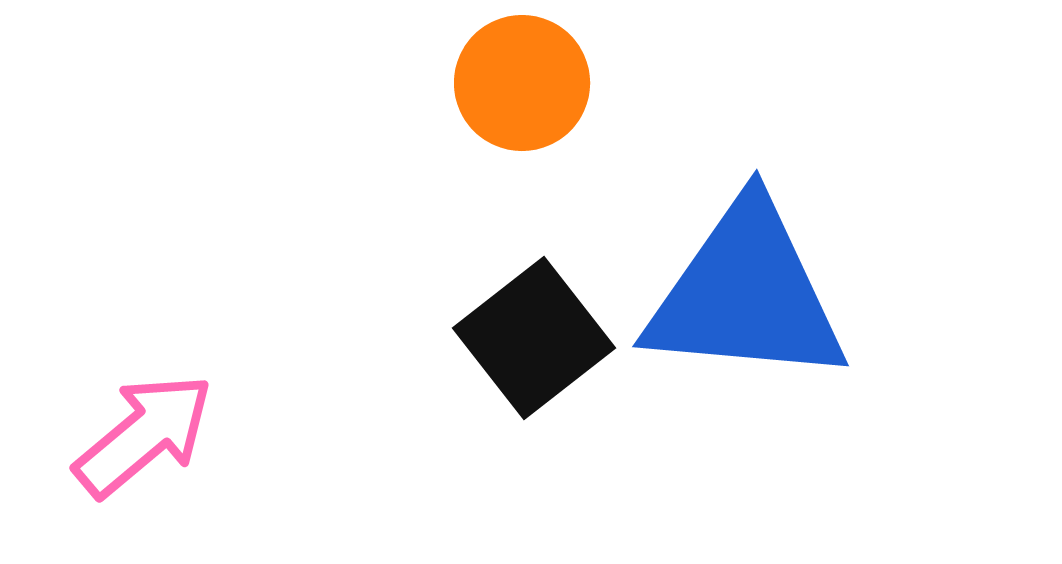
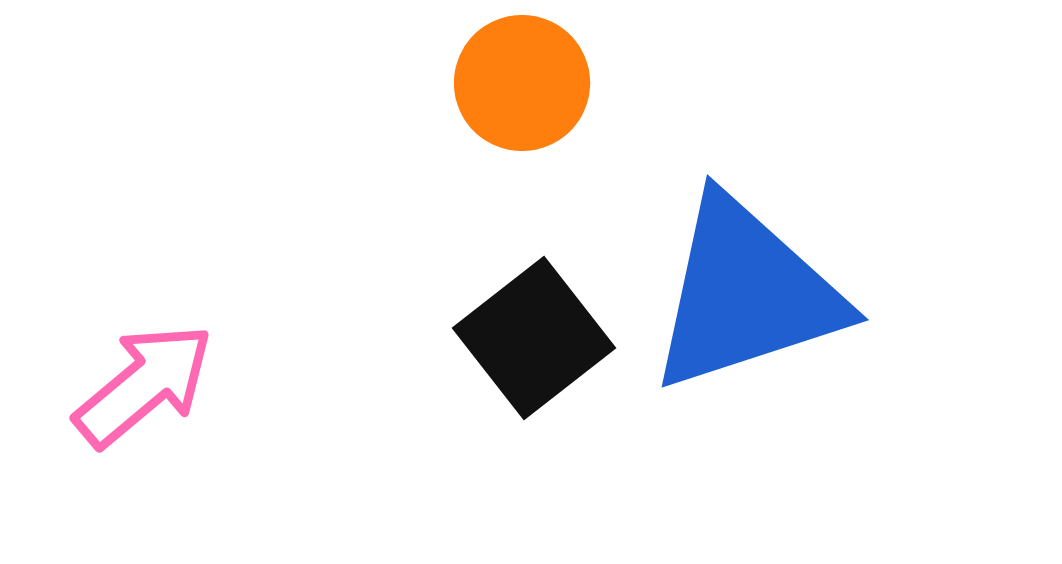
blue triangle: rotated 23 degrees counterclockwise
pink arrow: moved 50 px up
